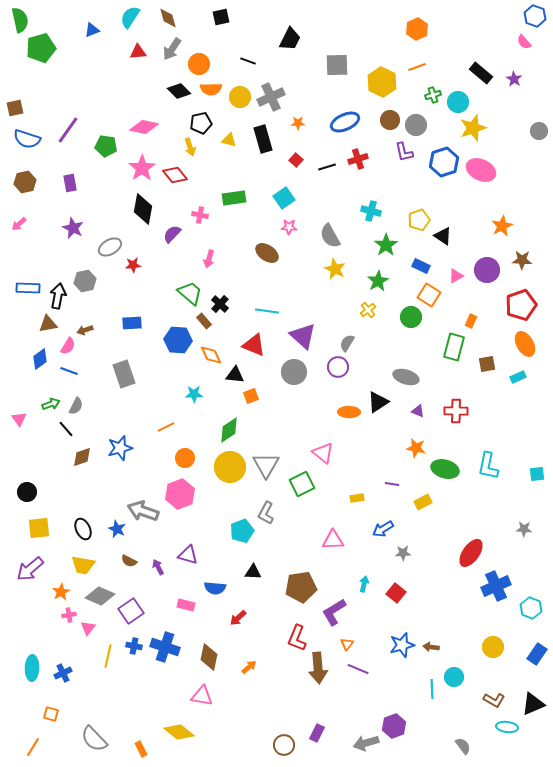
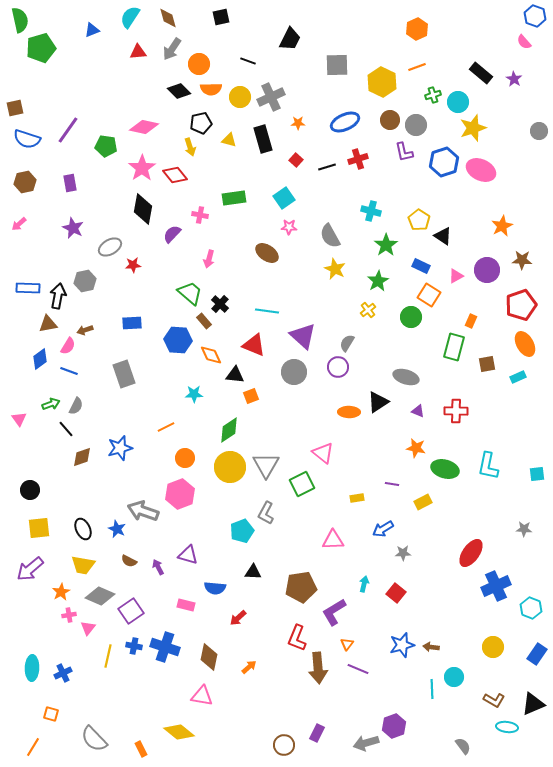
yellow pentagon at (419, 220): rotated 20 degrees counterclockwise
black circle at (27, 492): moved 3 px right, 2 px up
